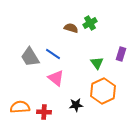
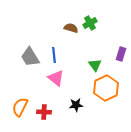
blue line: moved 1 px right, 1 px down; rotated 49 degrees clockwise
green triangle: moved 2 px left, 2 px down
orange hexagon: moved 3 px right, 3 px up
orange semicircle: rotated 60 degrees counterclockwise
